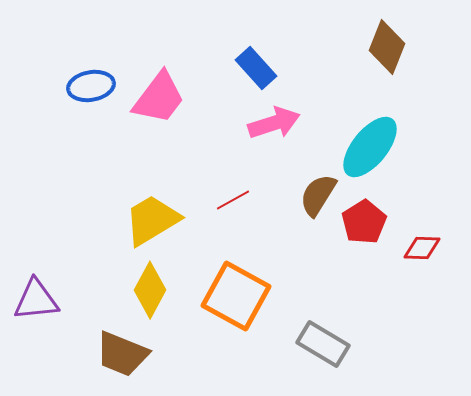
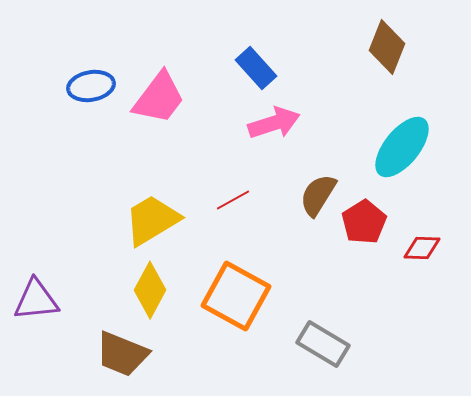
cyan ellipse: moved 32 px right
